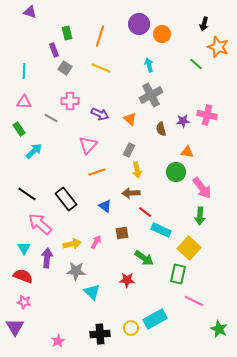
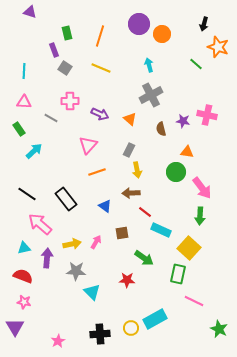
purple star at (183, 121): rotated 16 degrees clockwise
cyan triangle at (24, 248): rotated 48 degrees clockwise
